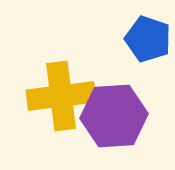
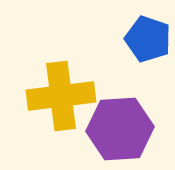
purple hexagon: moved 6 px right, 13 px down
